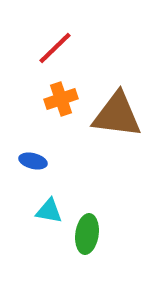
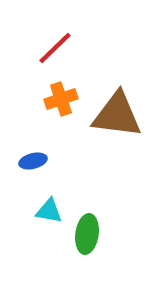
blue ellipse: rotated 28 degrees counterclockwise
